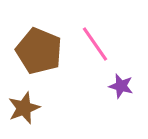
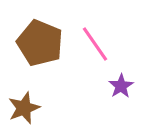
brown pentagon: moved 1 px right, 8 px up
purple star: rotated 25 degrees clockwise
